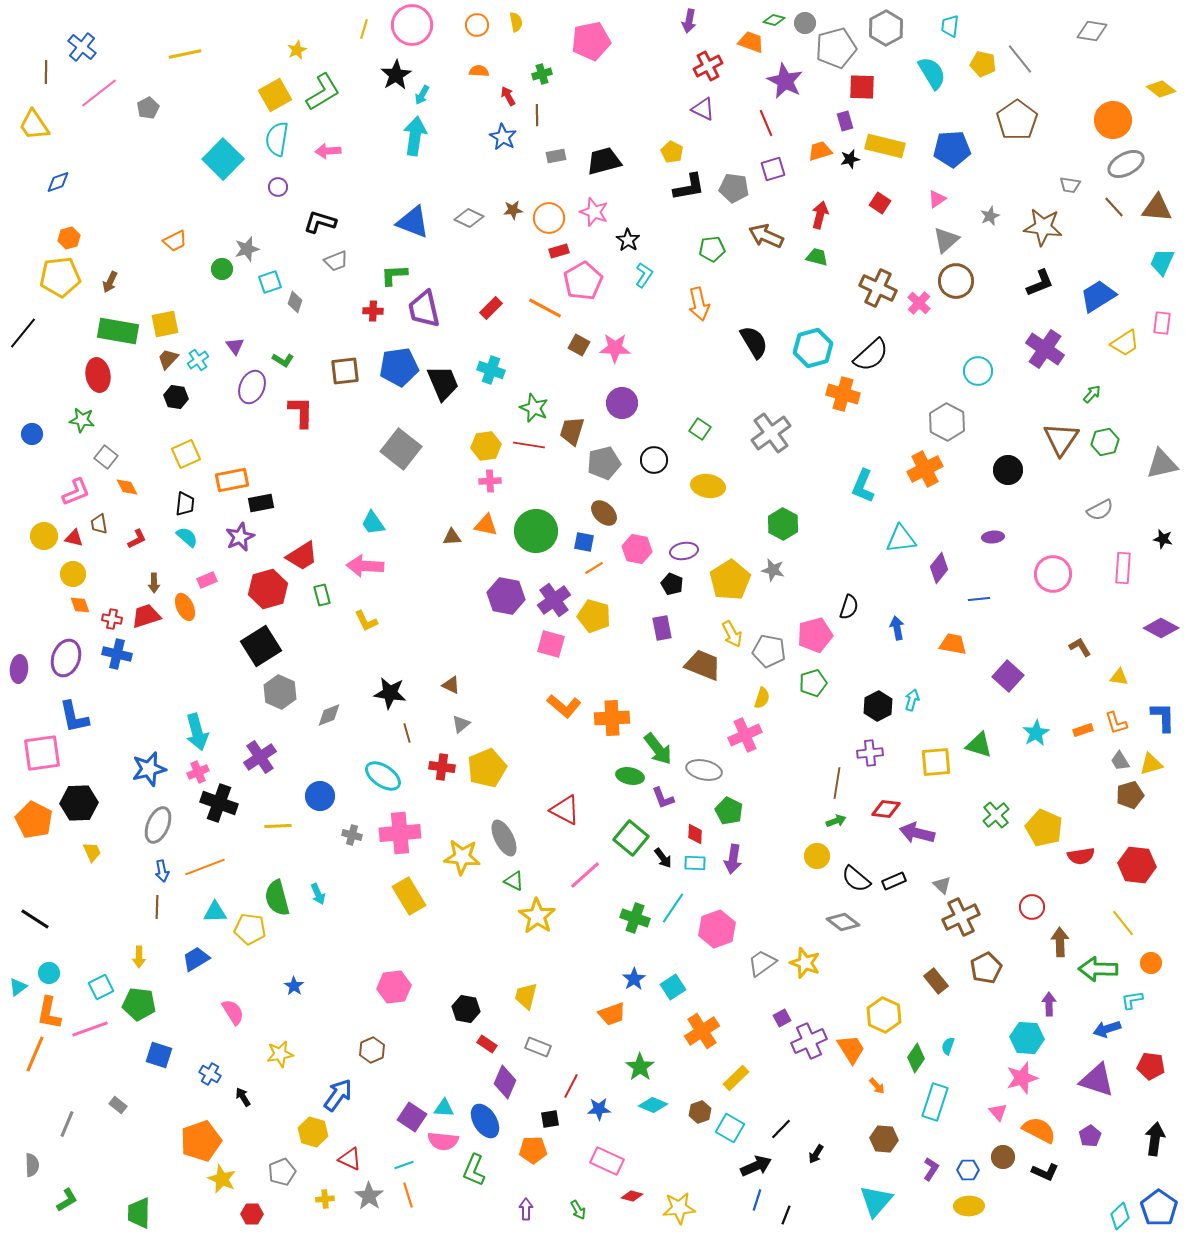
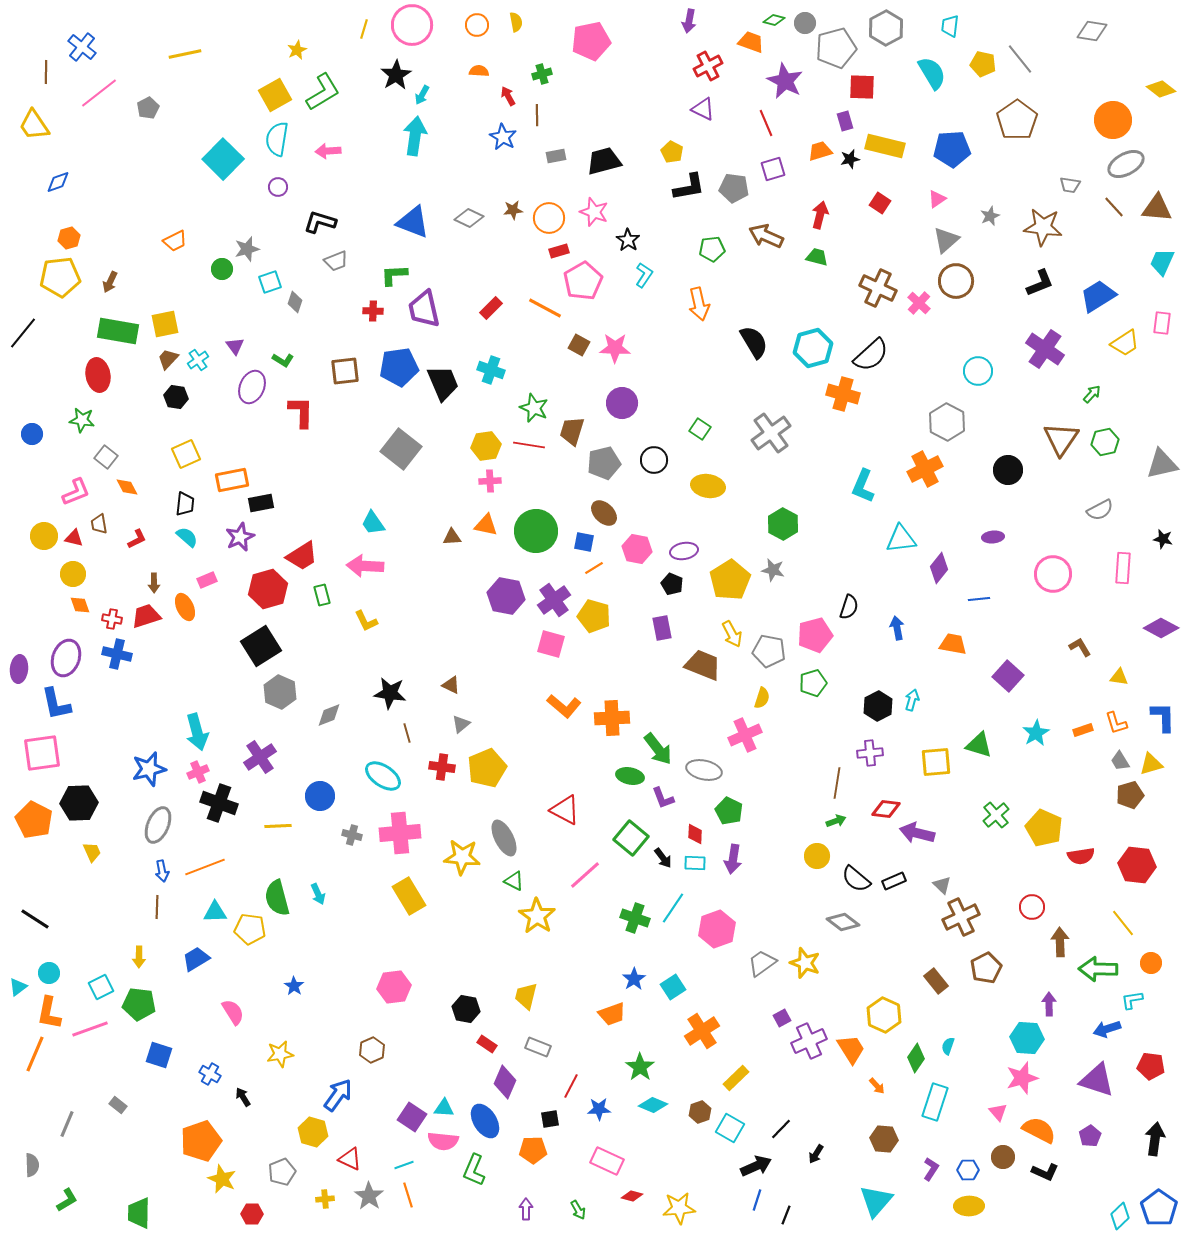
blue L-shape at (74, 717): moved 18 px left, 13 px up
